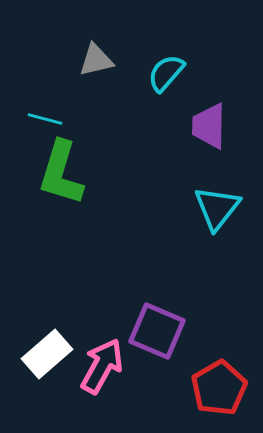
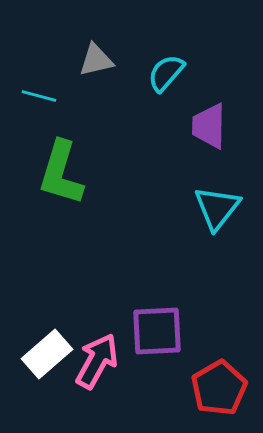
cyan line: moved 6 px left, 23 px up
purple square: rotated 26 degrees counterclockwise
pink arrow: moved 5 px left, 5 px up
